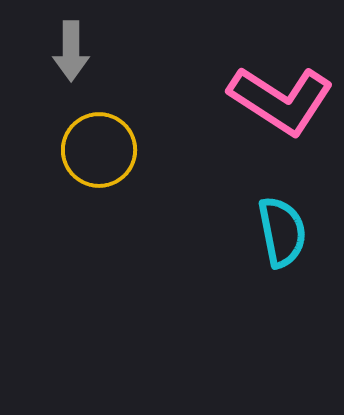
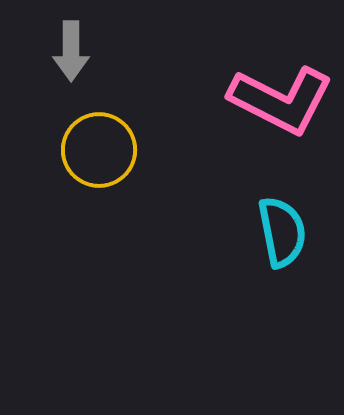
pink L-shape: rotated 6 degrees counterclockwise
